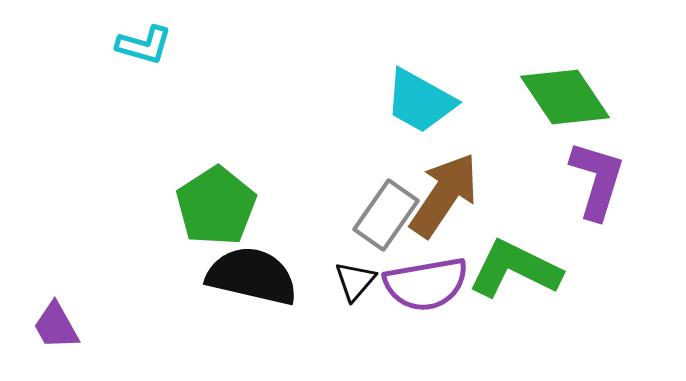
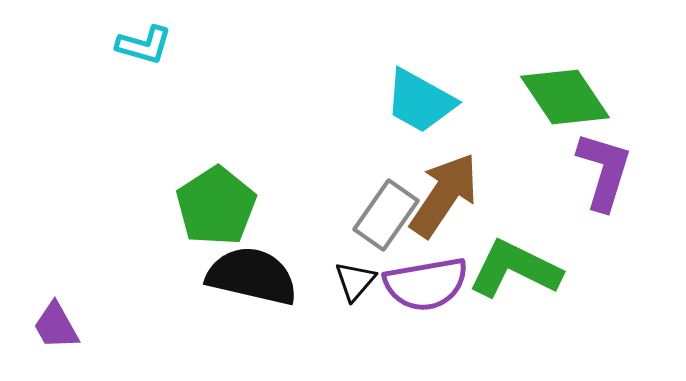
purple L-shape: moved 7 px right, 9 px up
